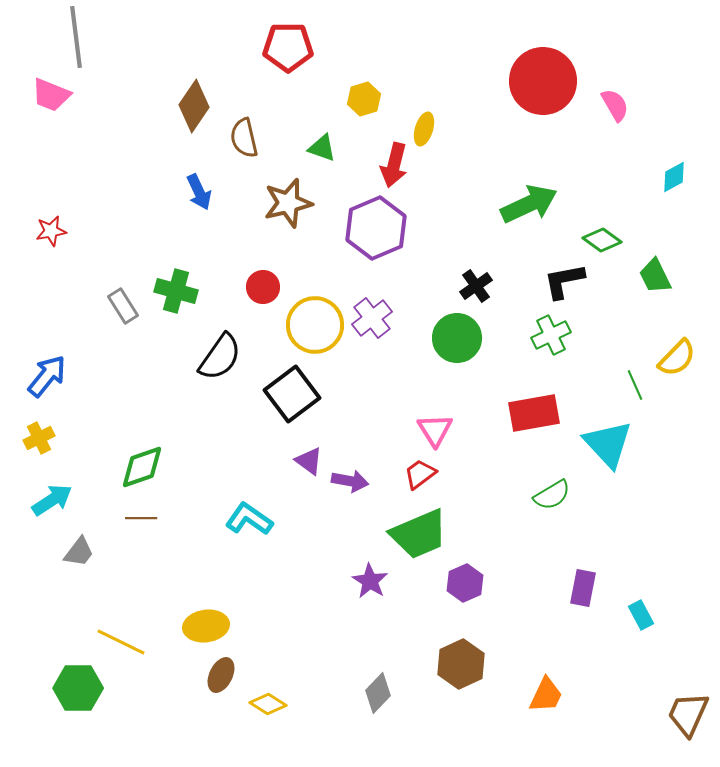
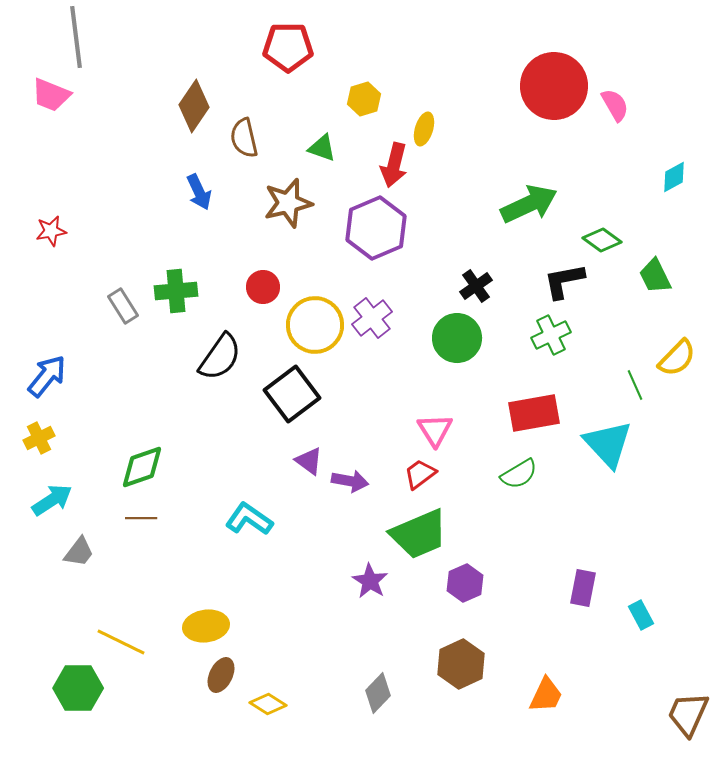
red circle at (543, 81): moved 11 px right, 5 px down
green cross at (176, 291): rotated 21 degrees counterclockwise
green semicircle at (552, 495): moved 33 px left, 21 px up
